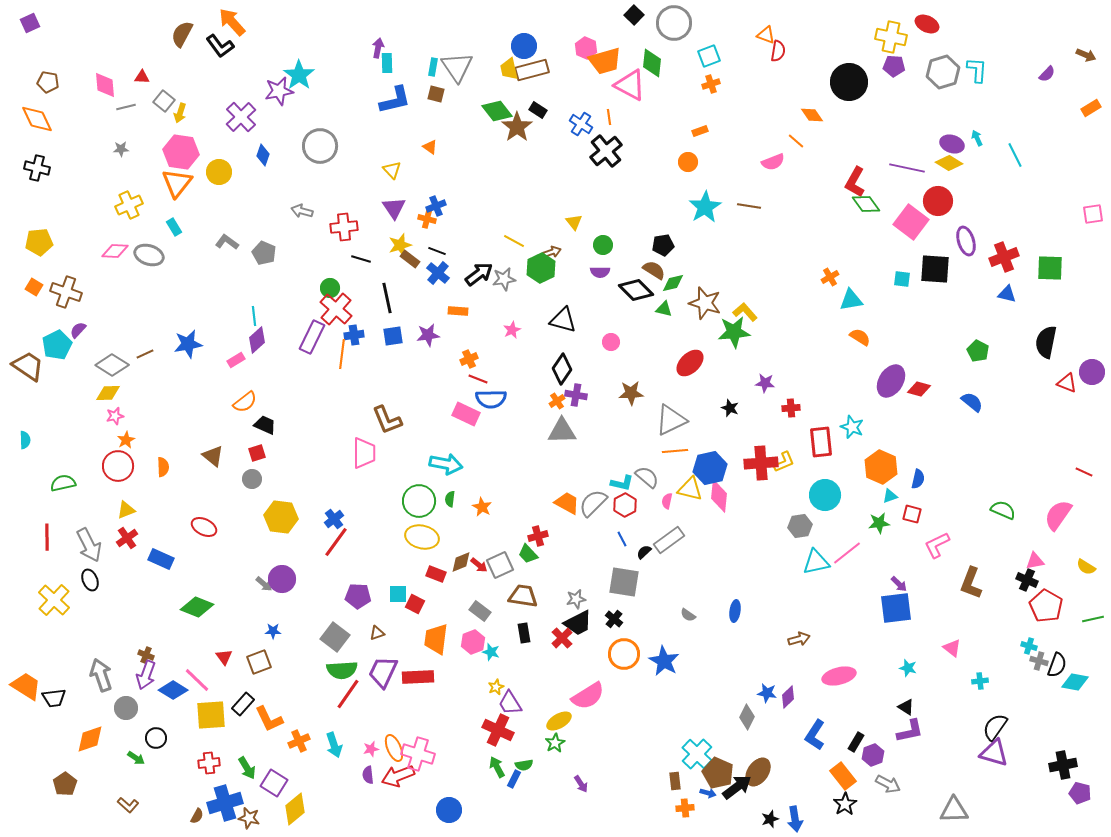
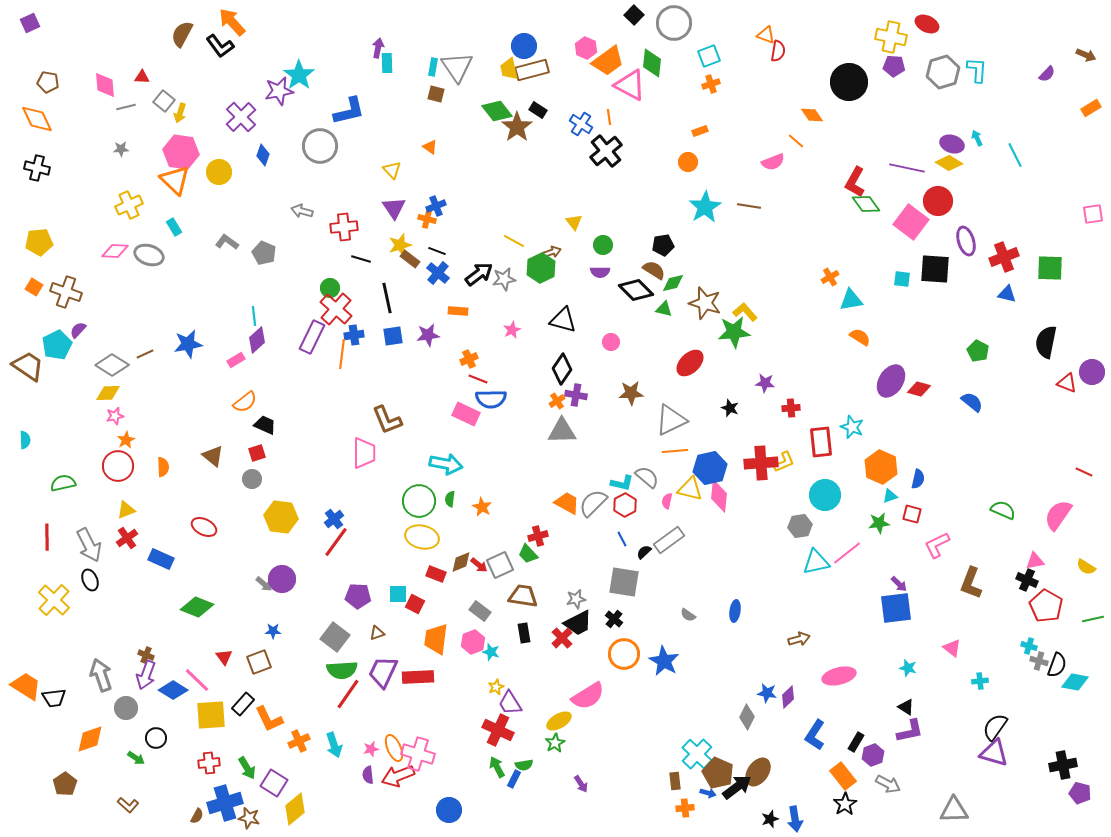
orange trapezoid at (605, 61): moved 3 px right; rotated 20 degrees counterclockwise
blue L-shape at (395, 100): moved 46 px left, 11 px down
orange triangle at (177, 183): moved 2 px left, 3 px up; rotated 24 degrees counterclockwise
